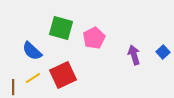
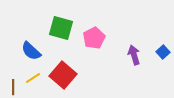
blue semicircle: moved 1 px left
red square: rotated 24 degrees counterclockwise
